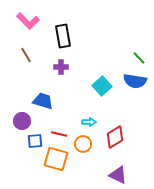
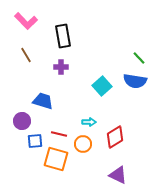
pink L-shape: moved 2 px left
